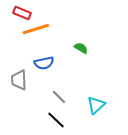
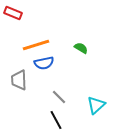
red rectangle: moved 9 px left
orange line: moved 16 px down
black line: rotated 18 degrees clockwise
